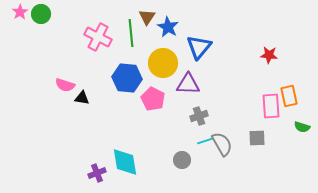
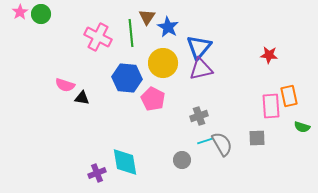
purple triangle: moved 13 px right, 15 px up; rotated 15 degrees counterclockwise
